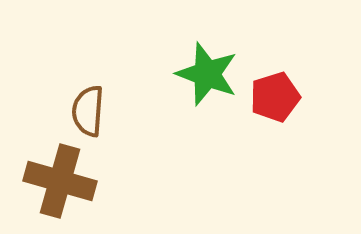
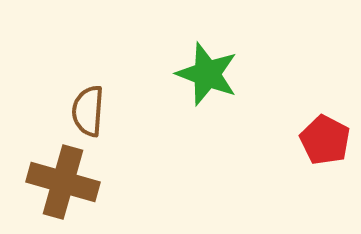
red pentagon: moved 50 px right, 43 px down; rotated 27 degrees counterclockwise
brown cross: moved 3 px right, 1 px down
